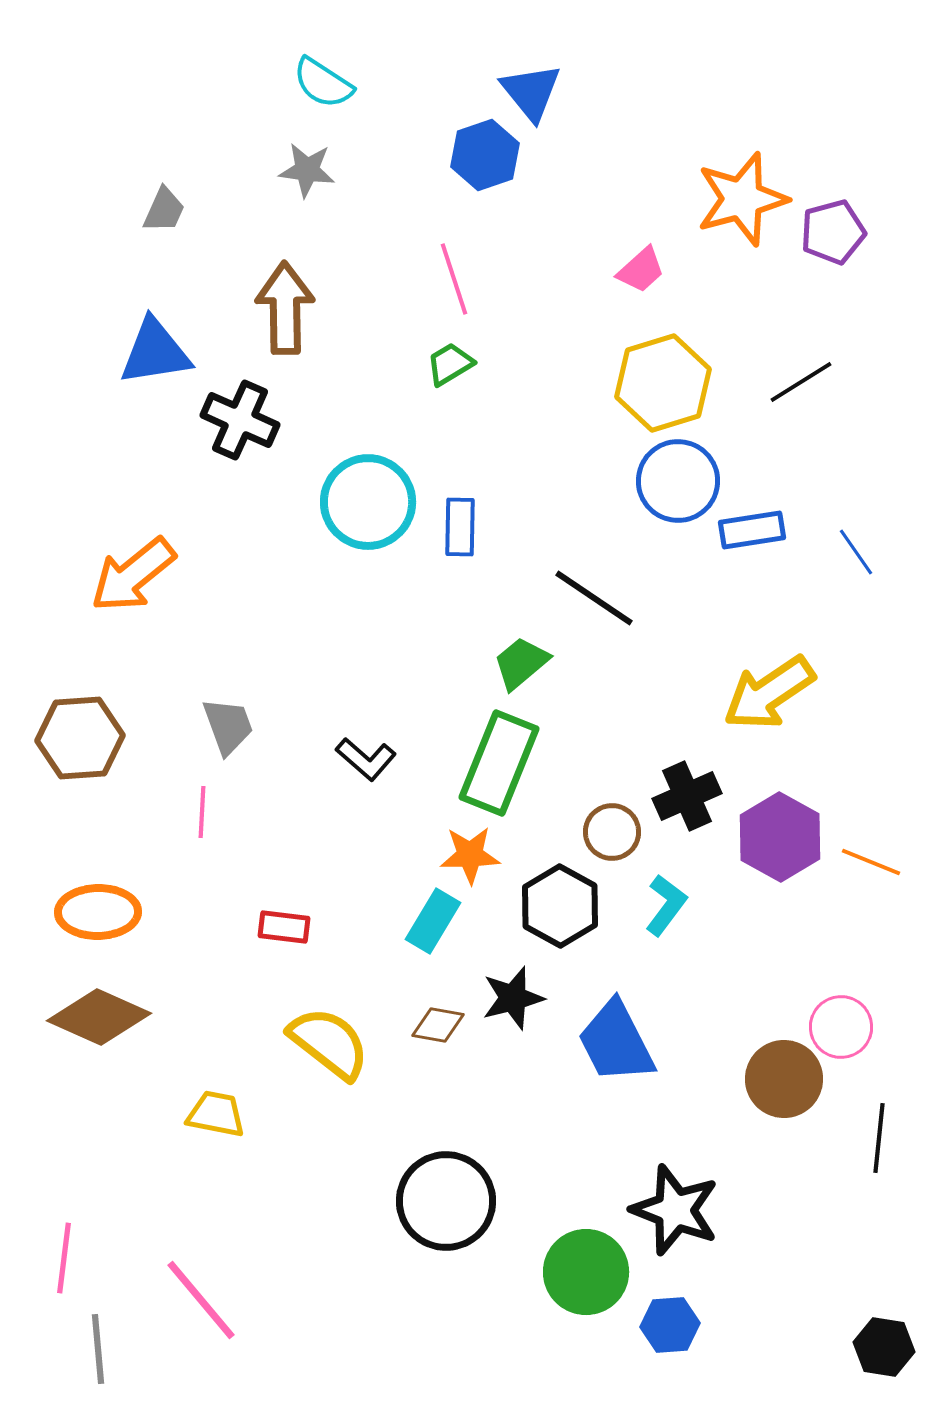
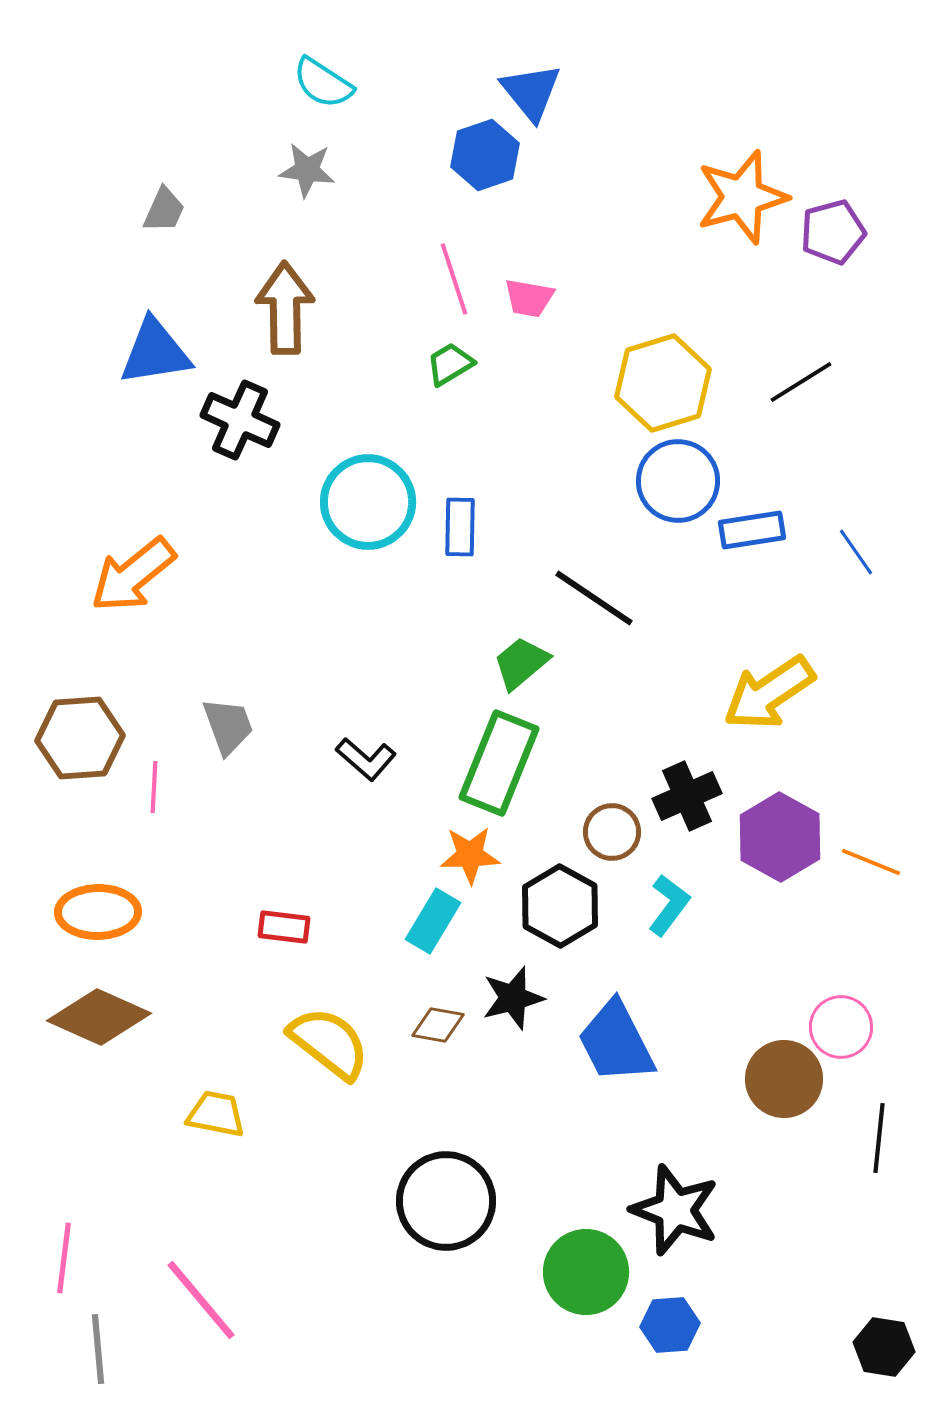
orange star at (742, 199): moved 2 px up
pink trapezoid at (641, 270): moved 112 px left, 28 px down; rotated 52 degrees clockwise
pink line at (202, 812): moved 48 px left, 25 px up
cyan L-shape at (666, 905): moved 3 px right
